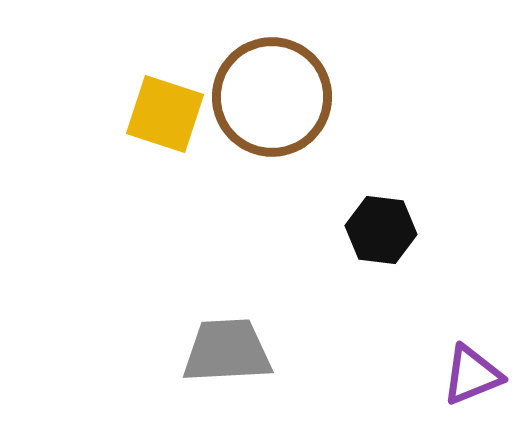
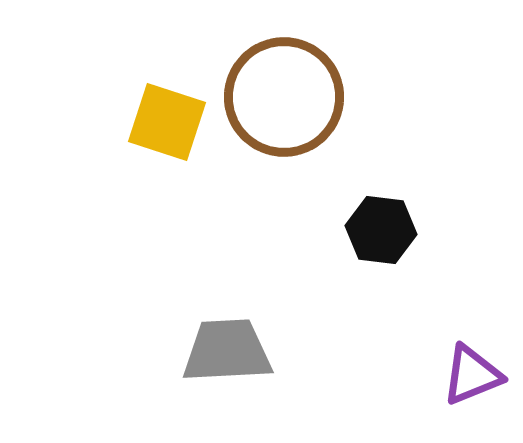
brown circle: moved 12 px right
yellow square: moved 2 px right, 8 px down
